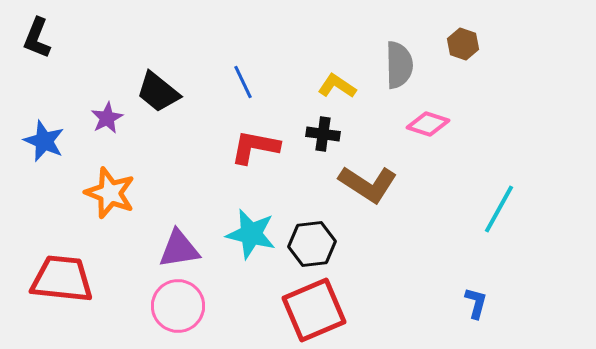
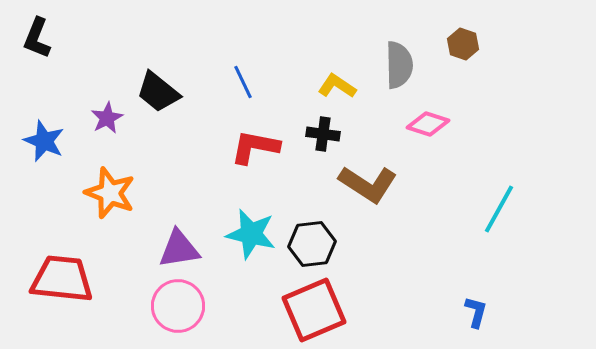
blue L-shape: moved 9 px down
